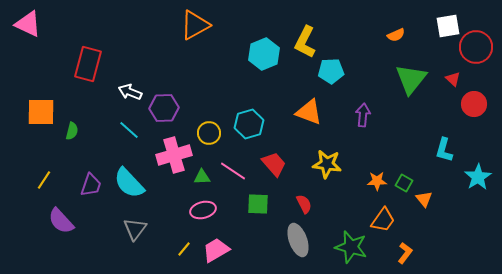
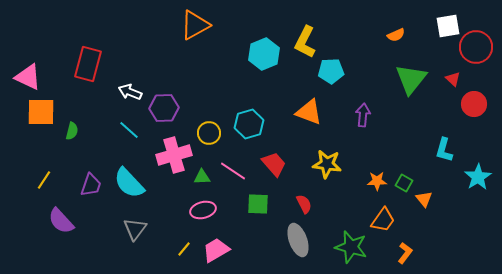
pink triangle at (28, 24): moved 53 px down
